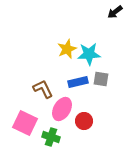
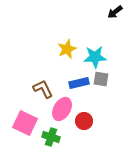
cyan star: moved 6 px right, 3 px down
blue rectangle: moved 1 px right, 1 px down
